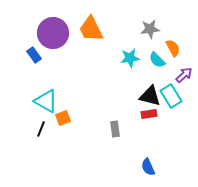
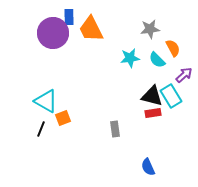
blue rectangle: moved 35 px right, 38 px up; rotated 35 degrees clockwise
black triangle: moved 2 px right
red rectangle: moved 4 px right, 1 px up
